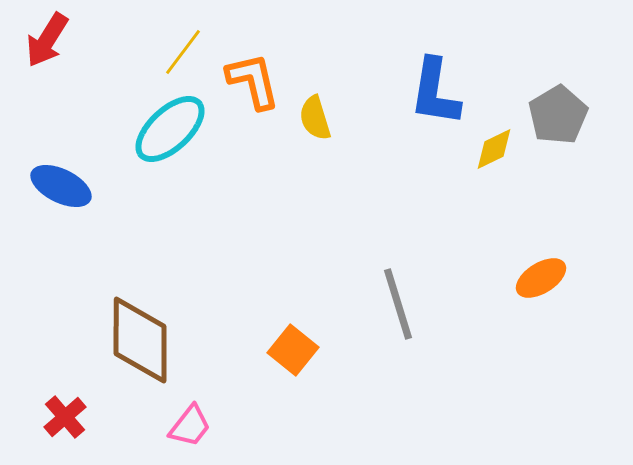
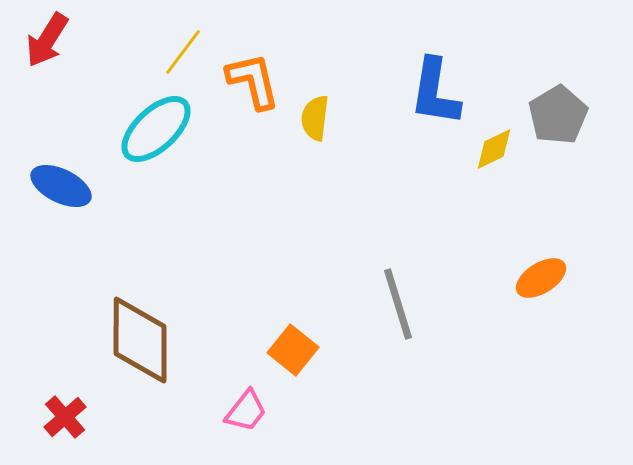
yellow semicircle: rotated 24 degrees clockwise
cyan ellipse: moved 14 px left
pink trapezoid: moved 56 px right, 15 px up
